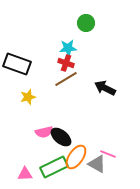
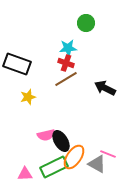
pink semicircle: moved 2 px right, 3 px down
black ellipse: moved 4 px down; rotated 20 degrees clockwise
orange ellipse: moved 2 px left
